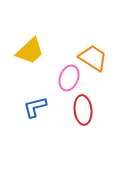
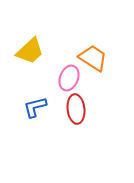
red ellipse: moved 7 px left, 1 px up
